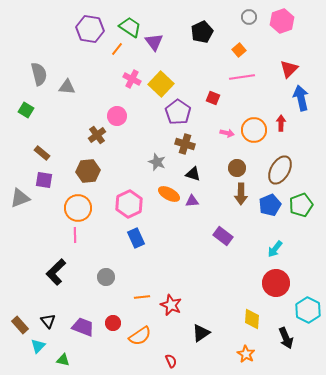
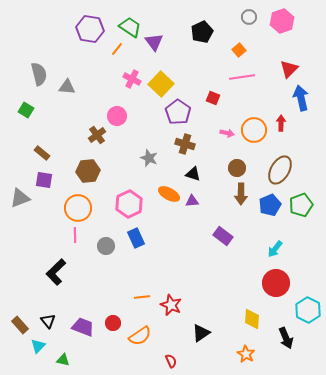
gray star at (157, 162): moved 8 px left, 4 px up
gray circle at (106, 277): moved 31 px up
